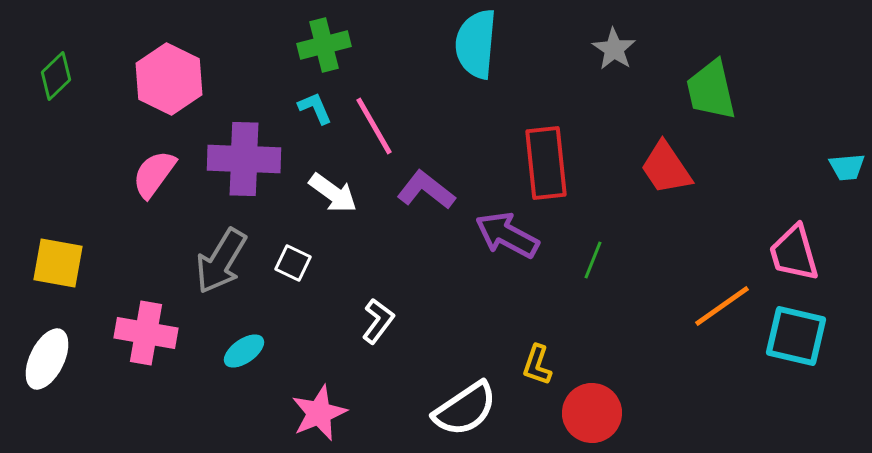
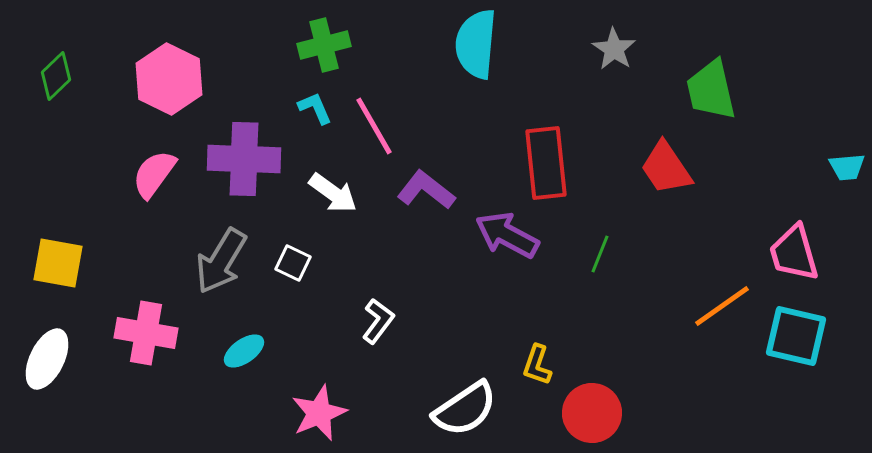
green line: moved 7 px right, 6 px up
